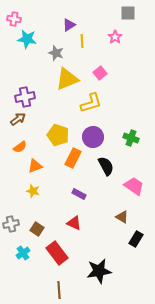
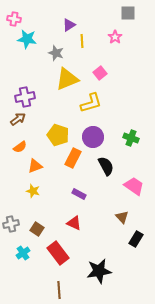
brown triangle: rotated 16 degrees clockwise
red rectangle: moved 1 px right
